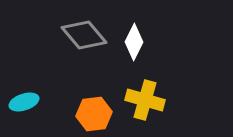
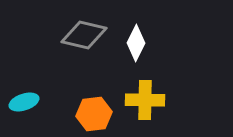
gray diamond: rotated 36 degrees counterclockwise
white diamond: moved 2 px right, 1 px down
yellow cross: rotated 15 degrees counterclockwise
